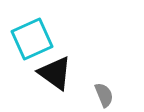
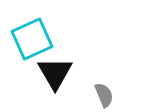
black triangle: rotated 24 degrees clockwise
